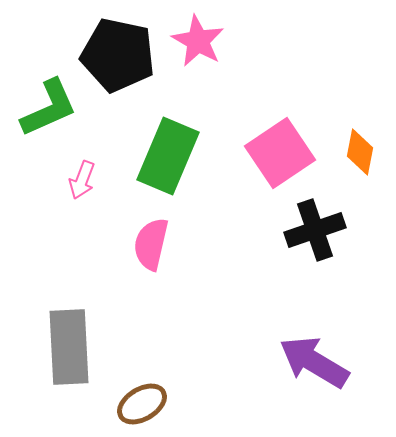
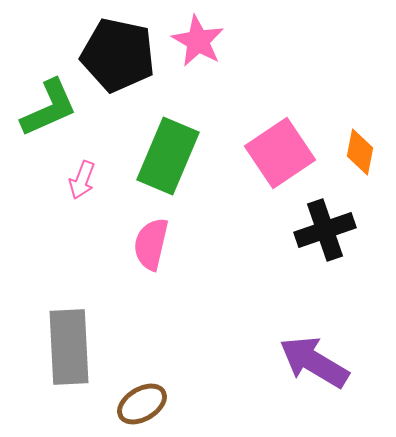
black cross: moved 10 px right
